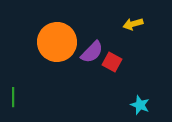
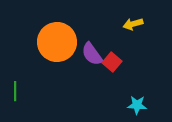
purple semicircle: moved 2 px down; rotated 100 degrees clockwise
red square: rotated 12 degrees clockwise
green line: moved 2 px right, 6 px up
cyan star: moved 3 px left; rotated 18 degrees counterclockwise
